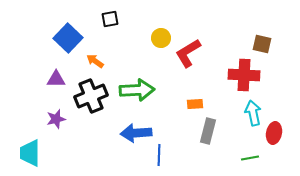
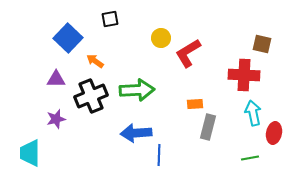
gray rectangle: moved 4 px up
